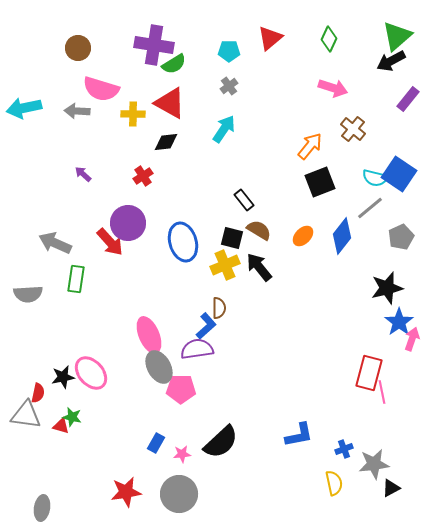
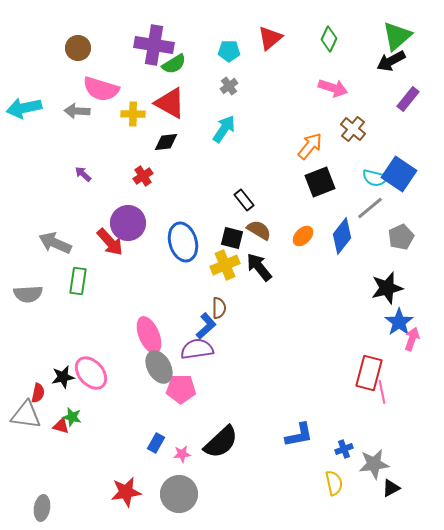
green rectangle at (76, 279): moved 2 px right, 2 px down
